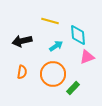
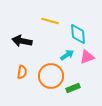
cyan diamond: moved 1 px up
black arrow: rotated 24 degrees clockwise
cyan arrow: moved 11 px right, 9 px down
orange circle: moved 2 px left, 2 px down
green rectangle: rotated 24 degrees clockwise
